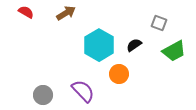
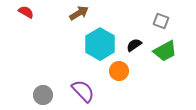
brown arrow: moved 13 px right
gray square: moved 2 px right, 2 px up
cyan hexagon: moved 1 px right, 1 px up
green trapezoid: moved 9 px left
orange circle: moved 3 px up
